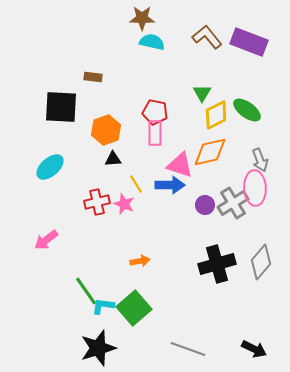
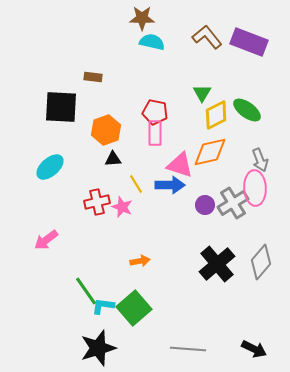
pink star: moved 2 px left, 3 px down
black cross: rotated 24 degrees counterclockwise
gray line: rotated 16 degrees counterclockwise
